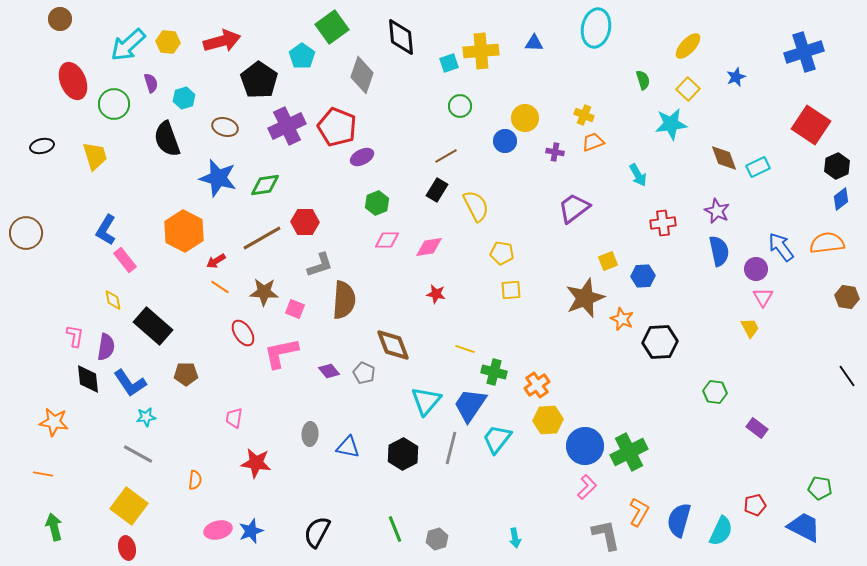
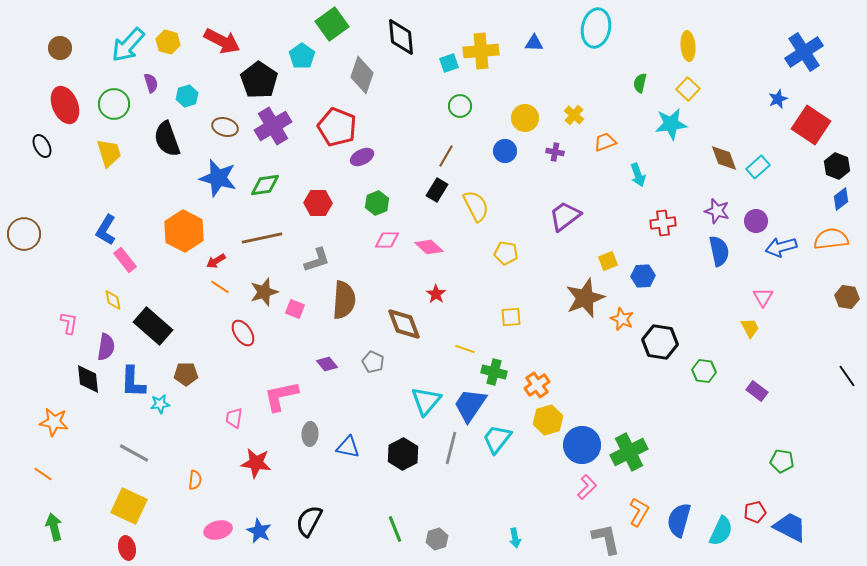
brown circle at (60, 19): moved 29 px down
green square at (332, 27): moved 3 px up
red arrow at (222, 41): rotated 42 degrees clockwise
yellow hexagon at (168, 42): rotated 10 degrees clockwise
cyan arrow at (128, 45): rotated 6 degrees counterclockwise
yellow ellipse at (688, 46): rotated 48 degrees counterclockwise
blue cross at (804, 52): rotated 15 degrees counterclockwise
blue star at (736, 77): moved 42 px right, 22 px down
green semicircle at (643, 80): moved 3 px left, 3 px down; rotated 150 degrees counterclockwise
red ellipse at (73, 81): moved 8 px left, 24 px down
cyan hexagon at (184, 98): moved 3 px right, 2 px up
yellow cross at (584, 115): moved 10 px left; rotated 18 degrees clockwise
purple cross at (287, 126): moved 14 px left; rotated 6 degrees counterclockwise
blue circle at (505, 141): moved 10 px down
orange trapezoid at (593, 142): moved 12 px right
black ellipse at (42, 146): rotated 75 degrees clockwise
yellow trapezoid at (95, 156): moved 14 px right, 3 px up
brown line at (446, 156): rotated 30 degrees counterclockwise
black hexagon at (837, 166): rotated 15 degrees counterclockwise
cyan rectangle at (758, 167): rotated 15 degrees counterclockwise
cyan arrow at (638, 175): rotated 10 degrees clockwise
purple trapezoid at (574, 208): moved 9 px left, 8 px down
purple star at (717, 211): rotated 10 degrees counterclockwise
red hexagon at (305, 222): moved 13 px right, 19 px up
brown circle at (26, 233): moved 2 px left, 1 px down
brown line at (262, 238): rotated 18 degrees clockwise
orange semicircle at (827, 243): moved 4 px right, 4 px up
pink diamond at (429, 247): rotated 52 degrees clockwise
blue arrow at (781, 247): rotated 68 degrees counterclockwise
yellow pentagon at (502, 253): moved 4 px right
gray L-shape at (320, 265): moved 3 px left, 5 px up
purple circle at (756, 269): moved 48 px up
yellow square at (511, 290): moved 27 px down
brown star at (264, 292): rotated 20 degrees counterclockwise
red star at (436, 294): rotated 24 degrees clockwise
pink L-shape at (75, 336): moved 6 px left, 13 px up
black hexagon at (660, 342): rotated 12 degrees clockwise
brown diamond at (393, 345): moved 11 px right, 21 px up
pink L-shape at (281, 353): moved 43 px down
purple diamond at (329, 371): moved 2 px left, 7 px up
gray pentagon at (364, 373): moved 9 px right, 11 px up
blue L-shape at (130, 383): moved 3 px right, 1 px up; rotated 36 degrees clockwise
green hexagon at (715, 392): moved 11 px left, 21 px up
cyan star at (146, 417): moved 14 px right, 13 px up
yellow hexagon at (548, 420): rotated 12 degrees counterclockwise
purple rectangle at (757, 428): moved 37 px up
blue circle at (585, 446): moved 3 px left, 1 px up
gray line at (138, 454): moved 4 px left, 1 px up
orange line at (43, 474): rotated 24 degrees clockwise
green pentagon at (820, 488): moved 38 px left, 27 px up
red pentagon at (755, 505): moved 7 px down
yellow square at (129, 506): rotated 12 degrees counterclockwise
blue trapezoid at (804, 527): moved 14 px left
blue star at (251, 531): moved 8 px right; rotated 25 degrees counterclockwise
black semicircle at (317, 532): moved 8 px left, 11 px up
gray L-shape at (606, 535): moved 4 px down
